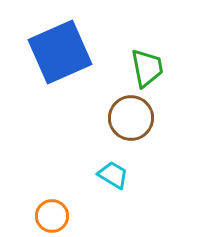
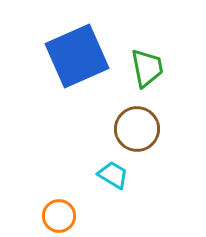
blue square: moved 17 px right, 4 px down
brown circle: moved 6 px right, 11 px down
orange circle: moved 7 px right
